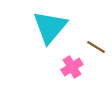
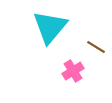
pink cross: moved 1 px right, 4 px down
